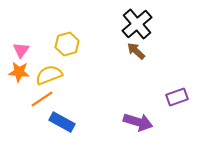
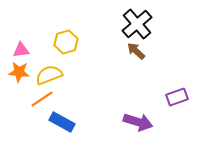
yellow hexagon: moved 1 px left, 2 px up
pink triangle: rotated 48 degrees clockwise
